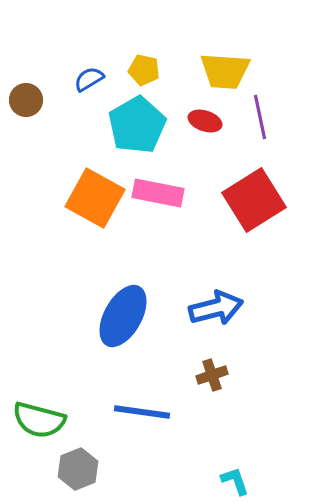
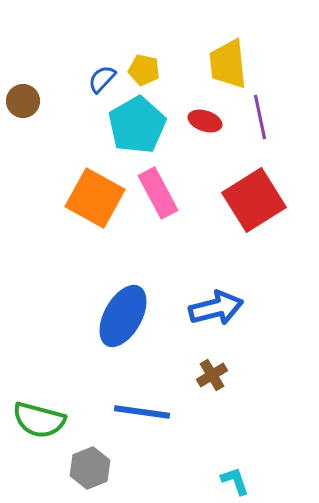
yellow trapezoid: moved 3 px right, 7 px up; rotated 80 degrees clockwise
blue semicircle: moved 13 px right; rotated 16 degrees counterclockwise
brown circle: moved 3 px left, 1 px down
pink rectangle: rotated 51 degrees clockwise
brown cross: rotated 12 degrees counterclockwise
gray hexagon: moved 12 px right, 1 px up
